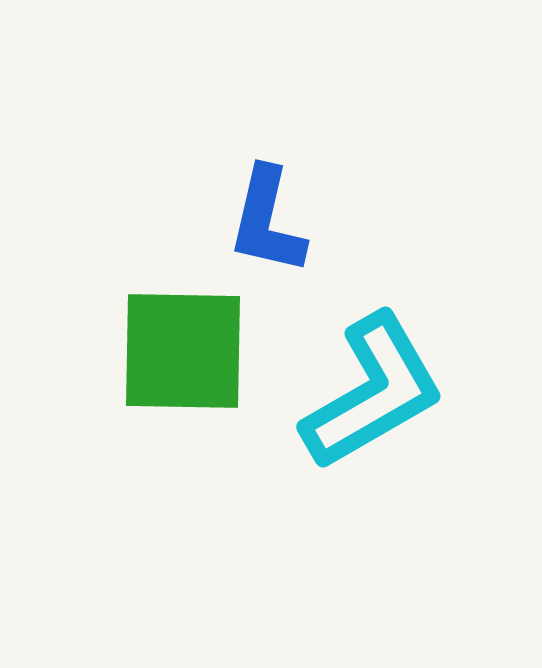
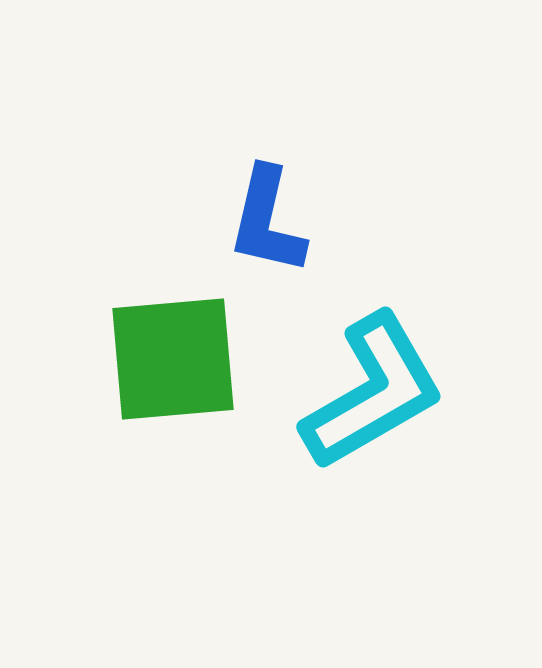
green square: moved 10 px left, 8 px down; rotated 6 degrees counterclockwise
